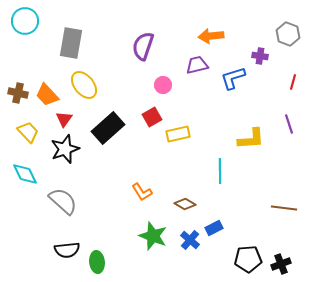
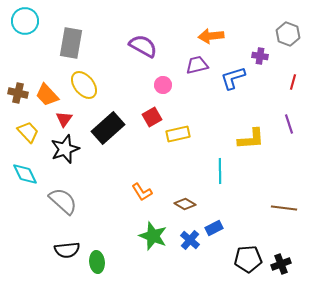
purple semicircle: rotated 100 degrees clockwise
